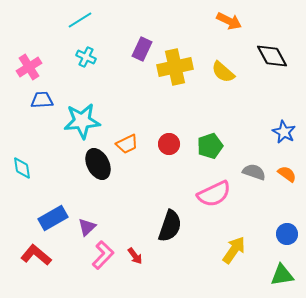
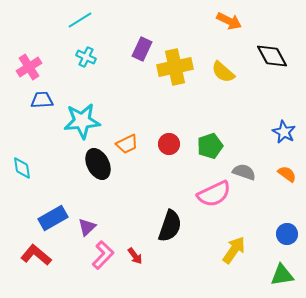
gray semicircle: moved 10 px left
